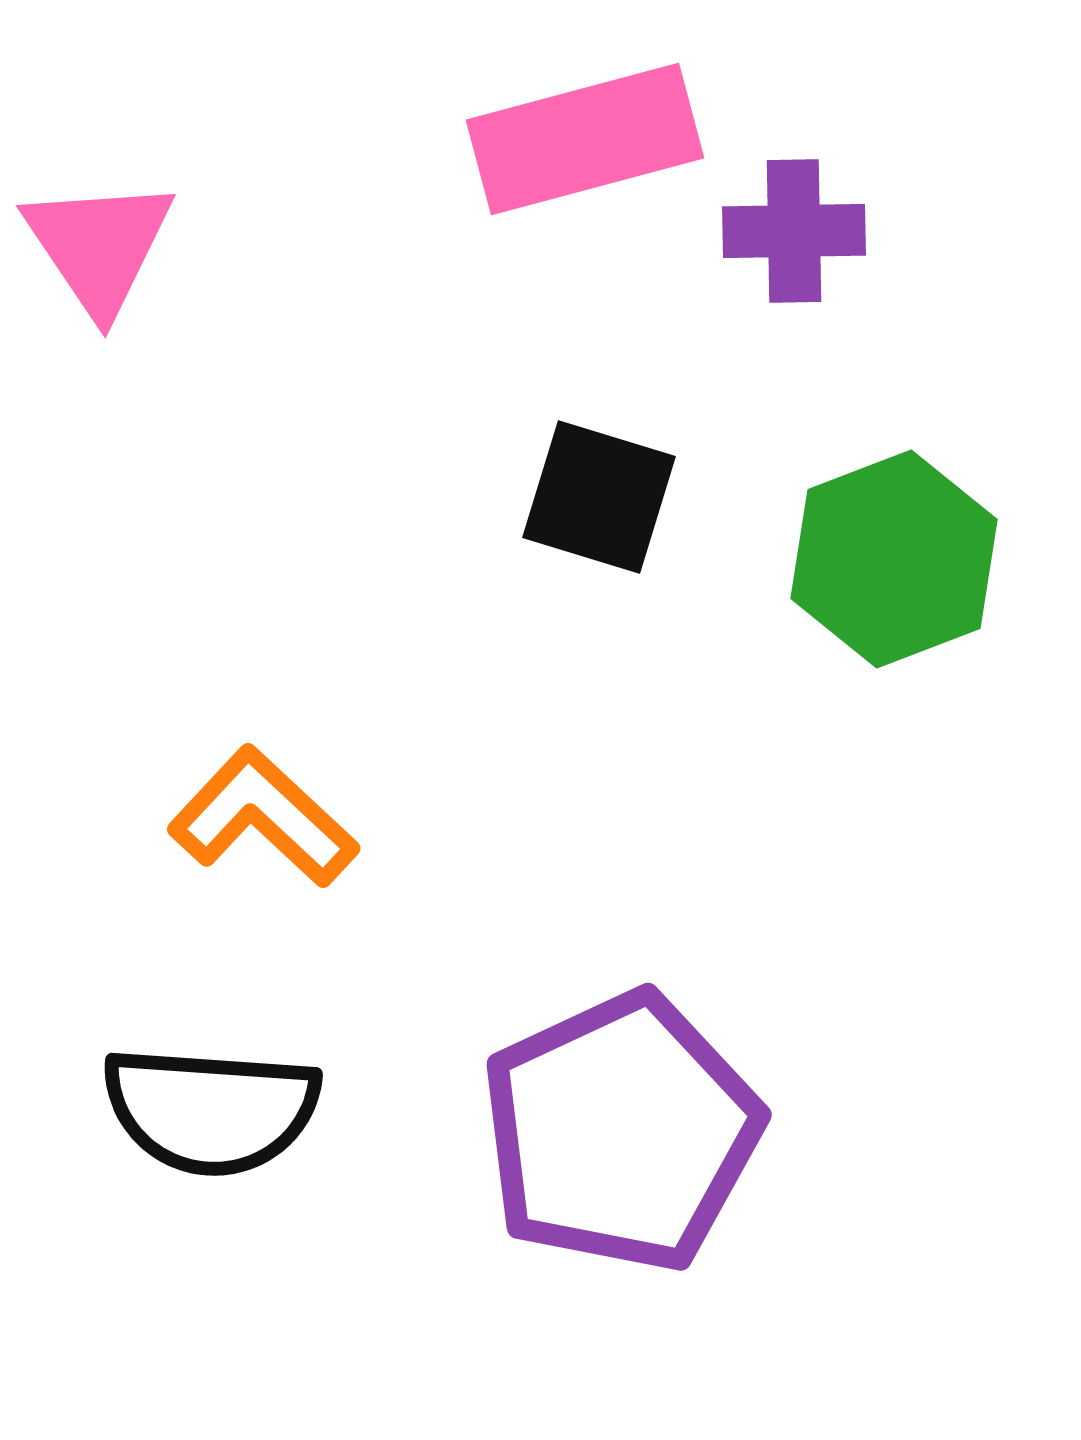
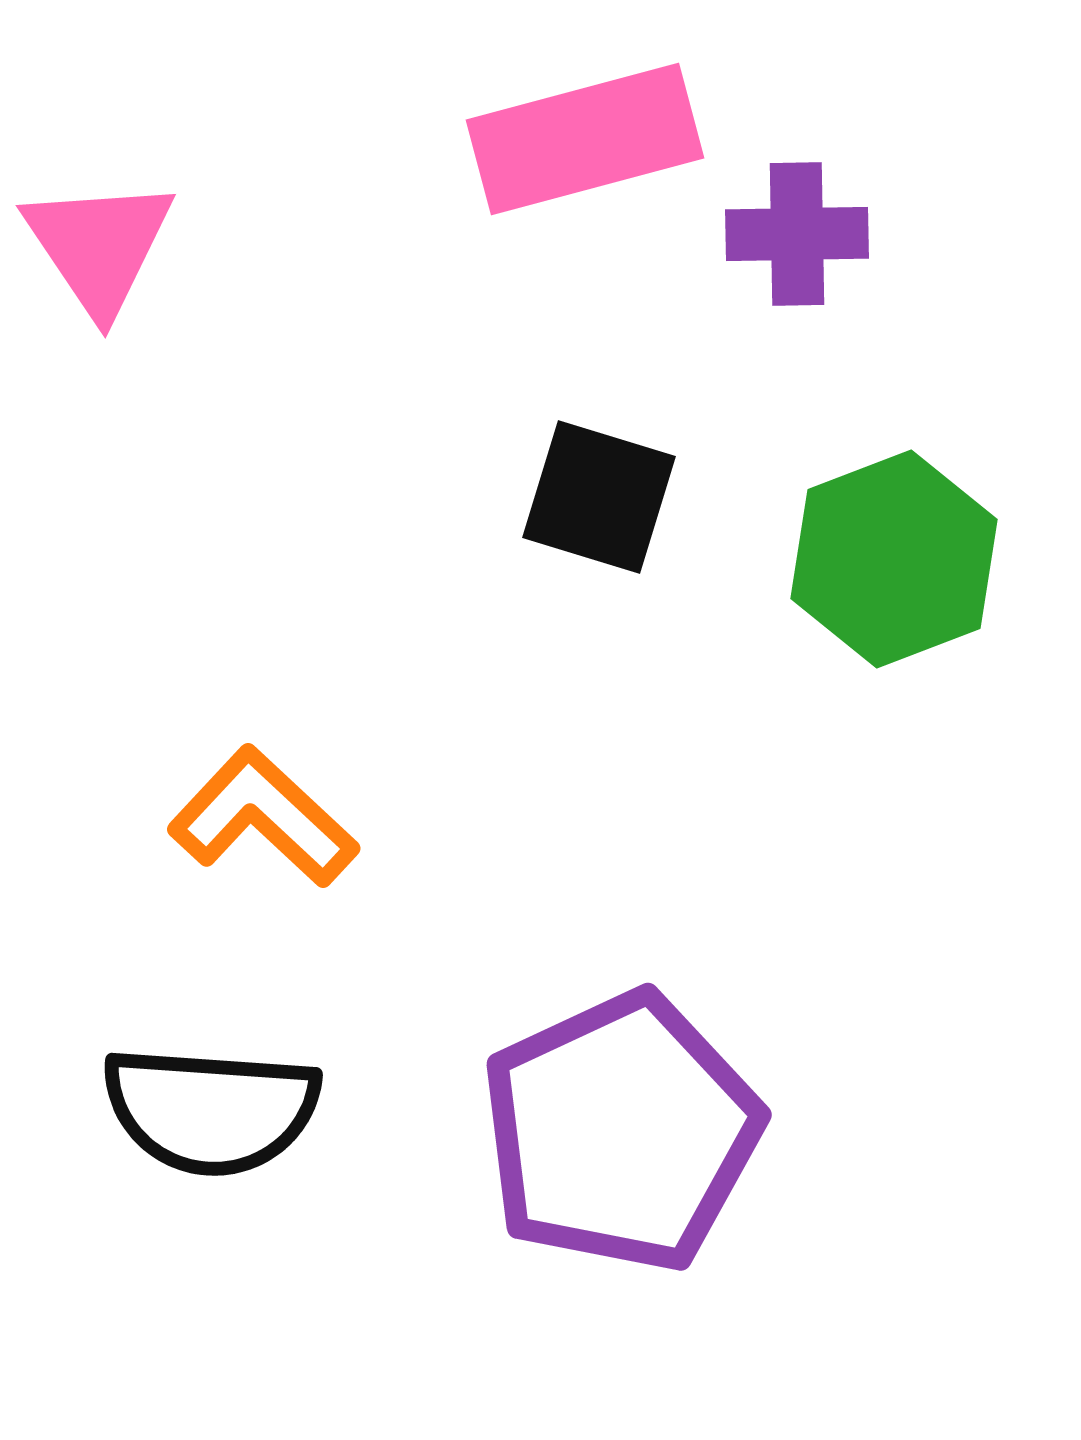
purple cross: moved 3 px right, 3 px down
